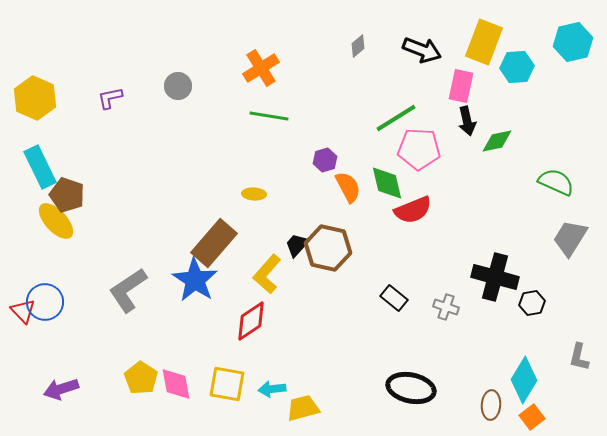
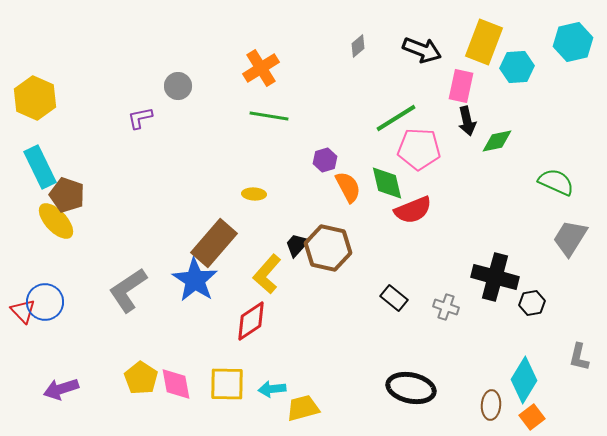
purple L-shape at (110, 98): moved 30 px right, 20 px down
yellow square at (227, 384): rotated 9 degrees counterclockwise
